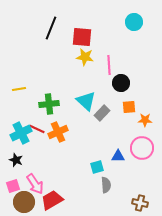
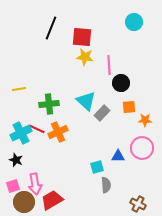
pink arrow: rotated 25 degrees clockwise
brown cross: moved 2 px left, 1 px down; rotated 14 degrees clockwise
